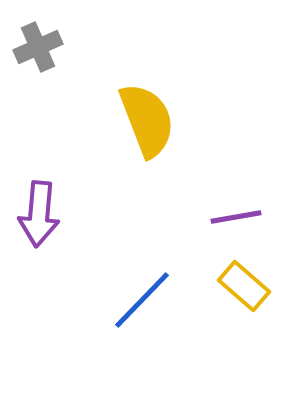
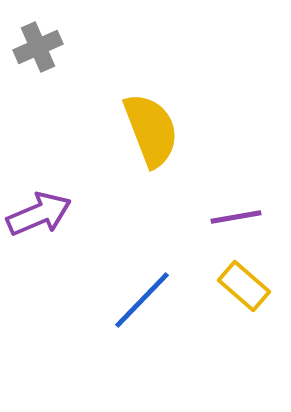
yellow semicircle: moved 4 px right, 10 px down
purple arrow: rotated 118 degrees counterclockwise
